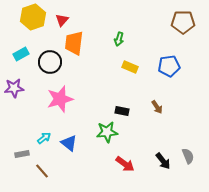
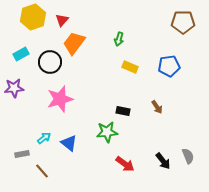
orange trapezoid: rotated 30 degrees clockwise
black rectangle: moved 1 px right
